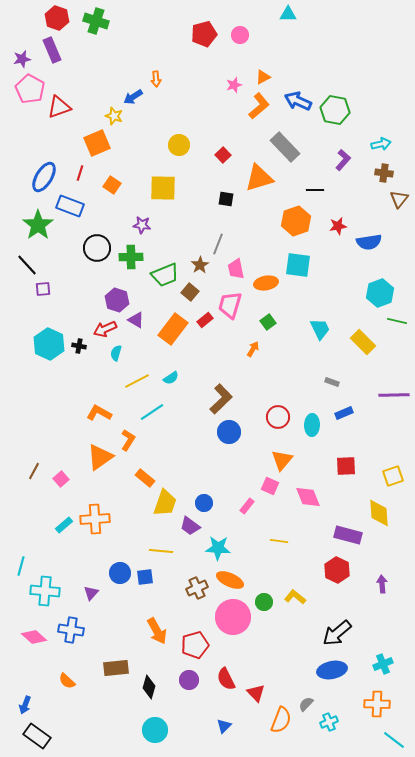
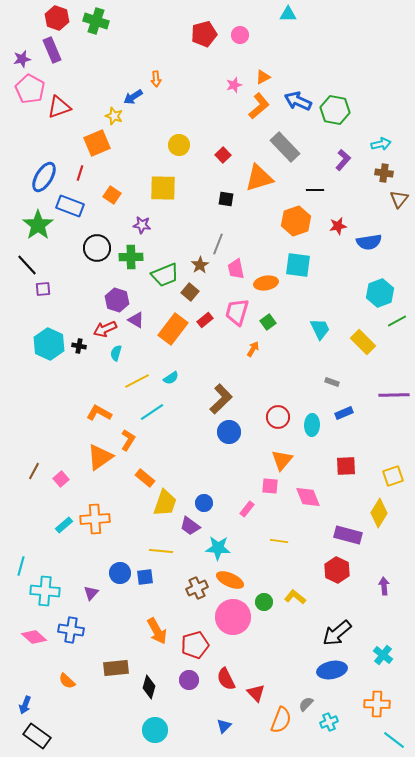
orange square at (112, 185): moved 10 px down
pink trapezoid at (230, 305): moved 7 px right, 7 px down
green line at (397, 321): rotated 42 degrees counterclockwise
pink square at (270, 486): rotated 18 degrees counterclockwise
pink rectangle at (247, 506): moved 3 px down
yellow diamond at (379, 513): rotated 36 degrees clockwise
purple arrow at (382, 584): moved 2 px right, 2 px down
cyan cross at (383, 664): moved 9 px up; rotated 30 degrees counterclockwise
